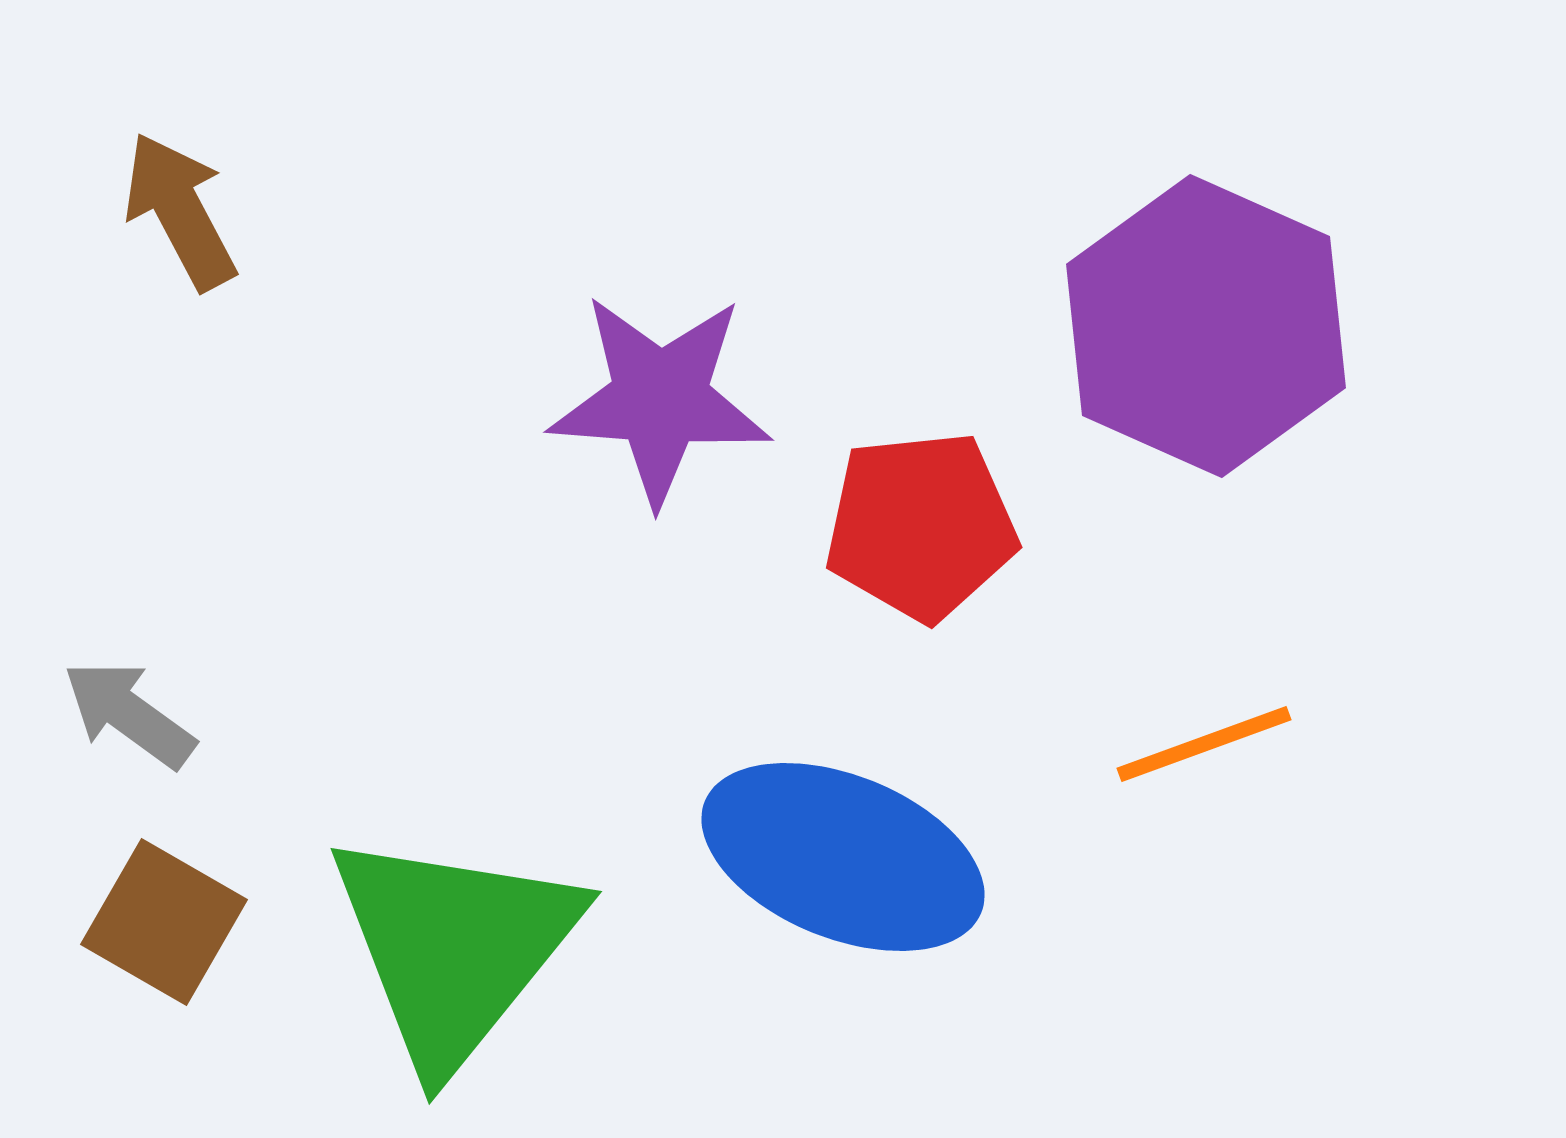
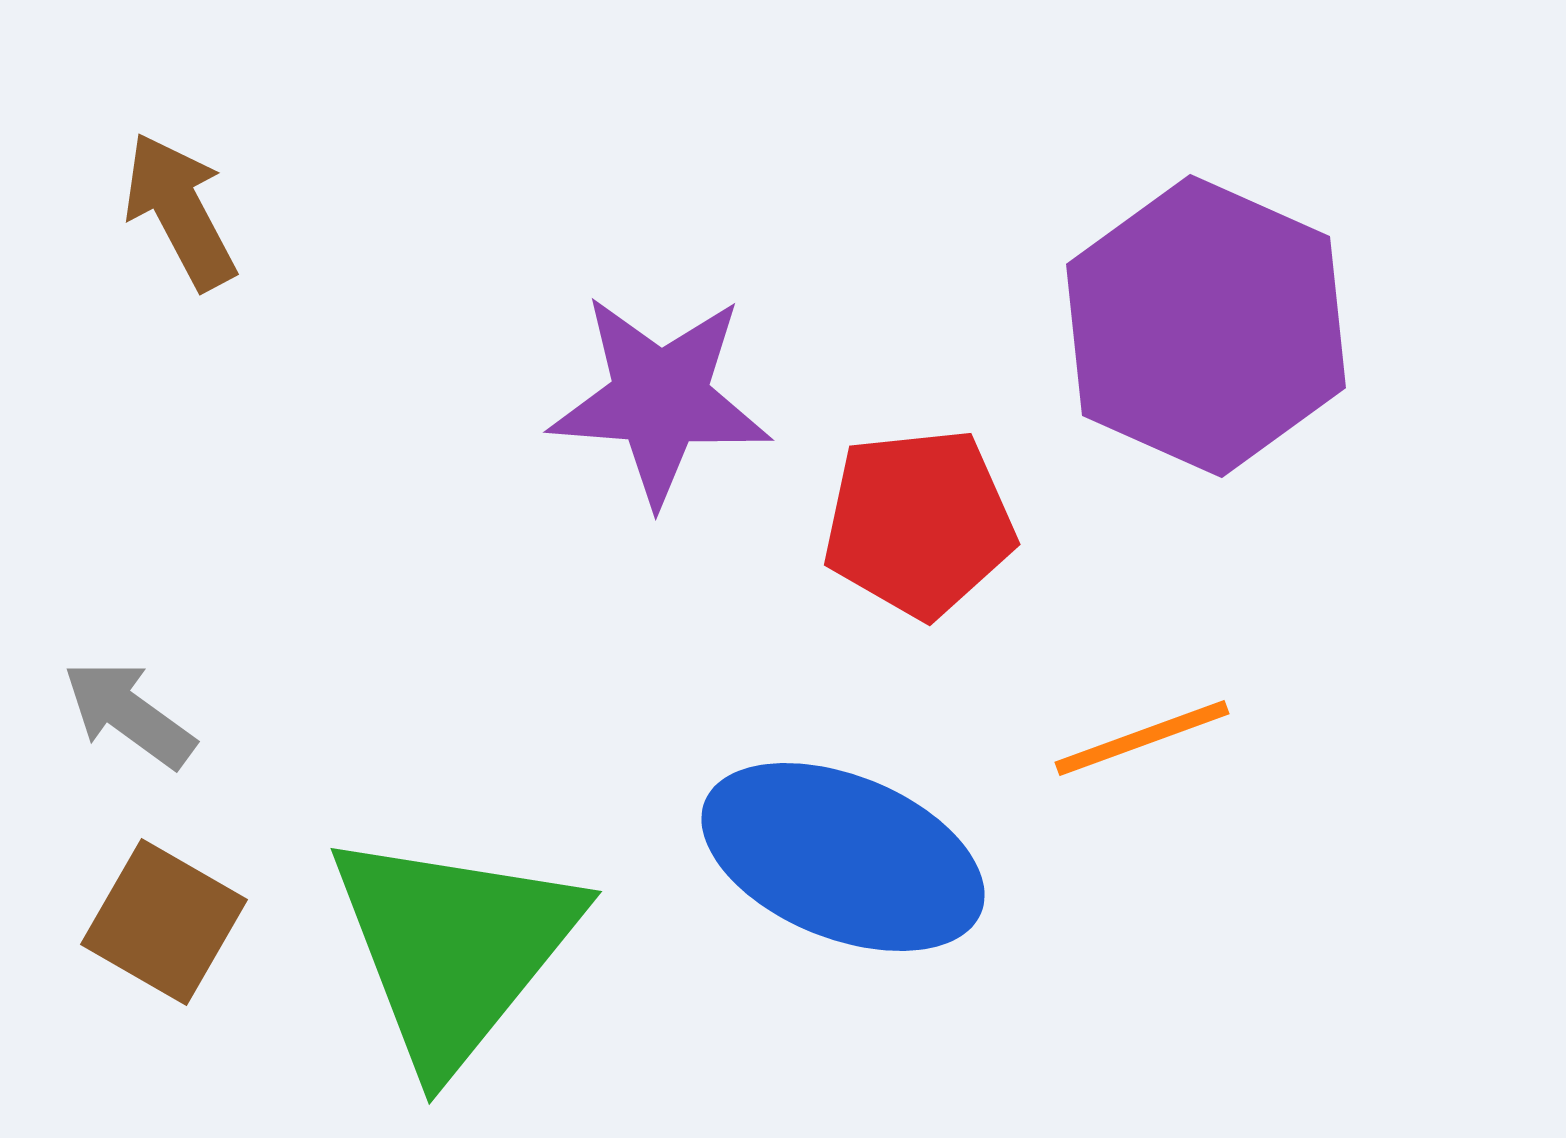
red pentagon: moved 2 px left, 3 px up
orange line: moved 62 px left, 6 px up
